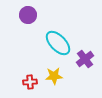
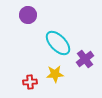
yellow star: moved 1 px right, 2 px up
